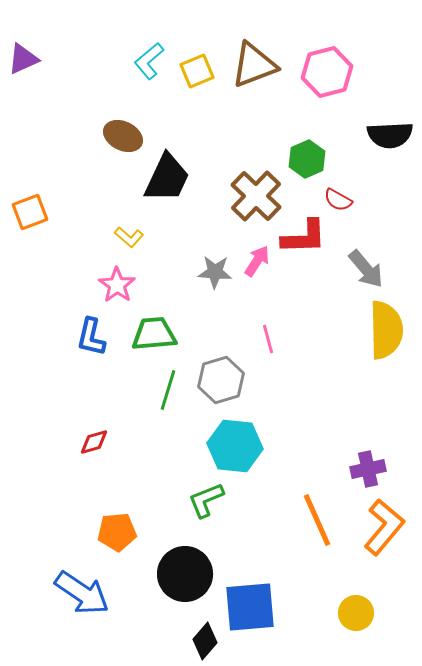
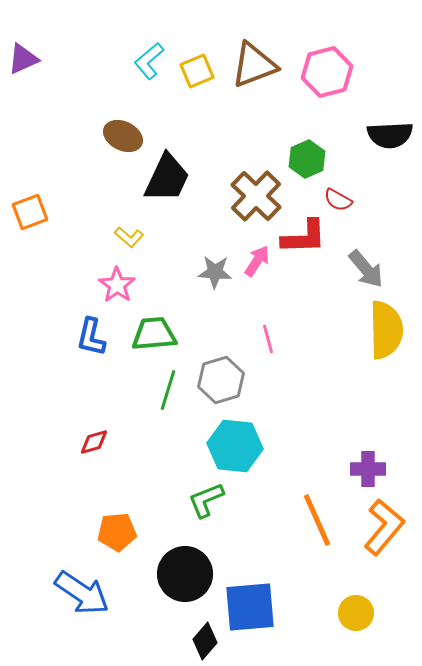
purple cross: rotated 12 degrees clockwise
